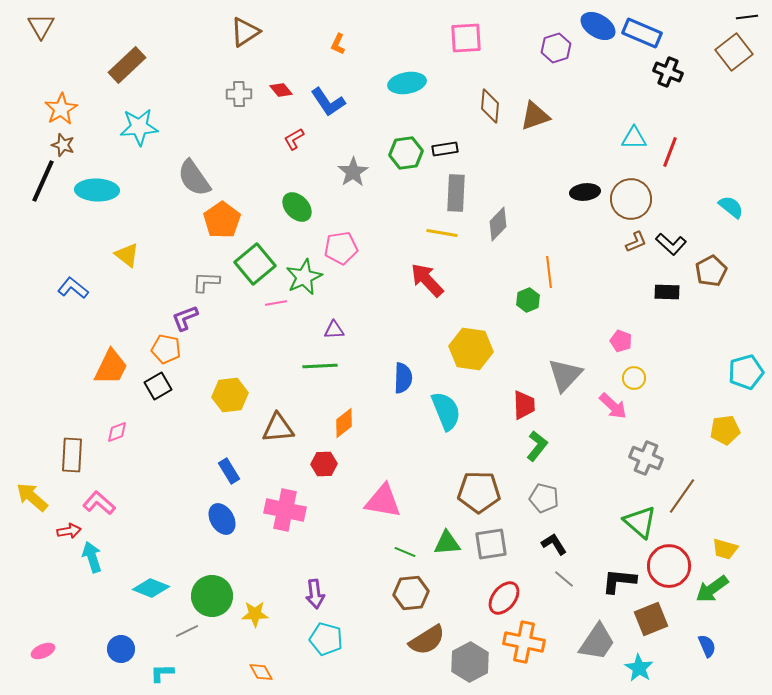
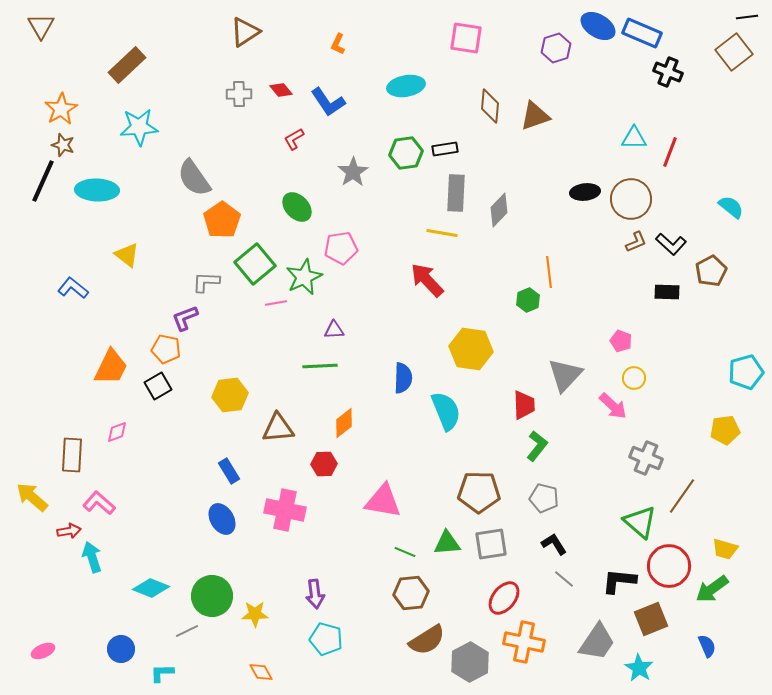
pink square at (466, 38): rotated 12 degrees clockwise
cyan ellipse at (407, 83): moved 1 px left, 3 px down
gray diamond at (498, 224): moved 1 px right, 14 px up
